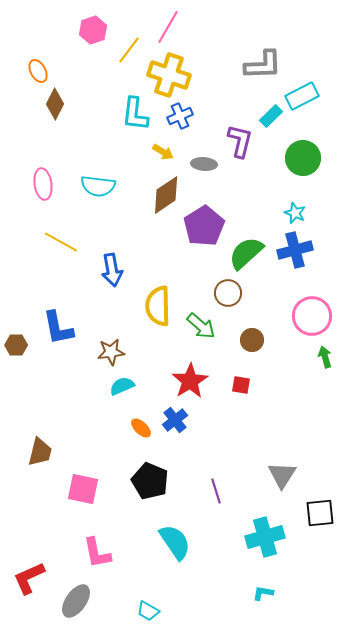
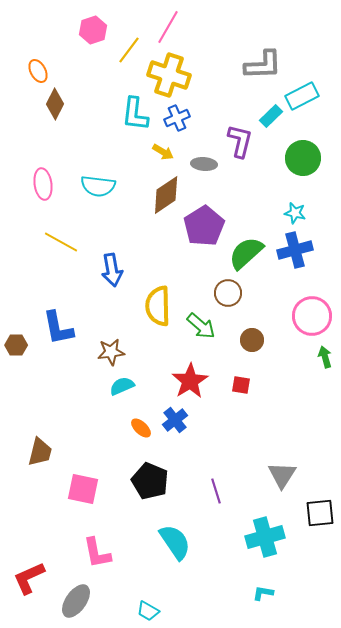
blue cross at (180, 116): moved 3 px left, 2 px down
cyan star at (295, 213): rotated 10 degrees counterclockwise
